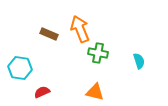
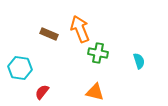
red semicircle: rotated 28 degrees counterclockwise
